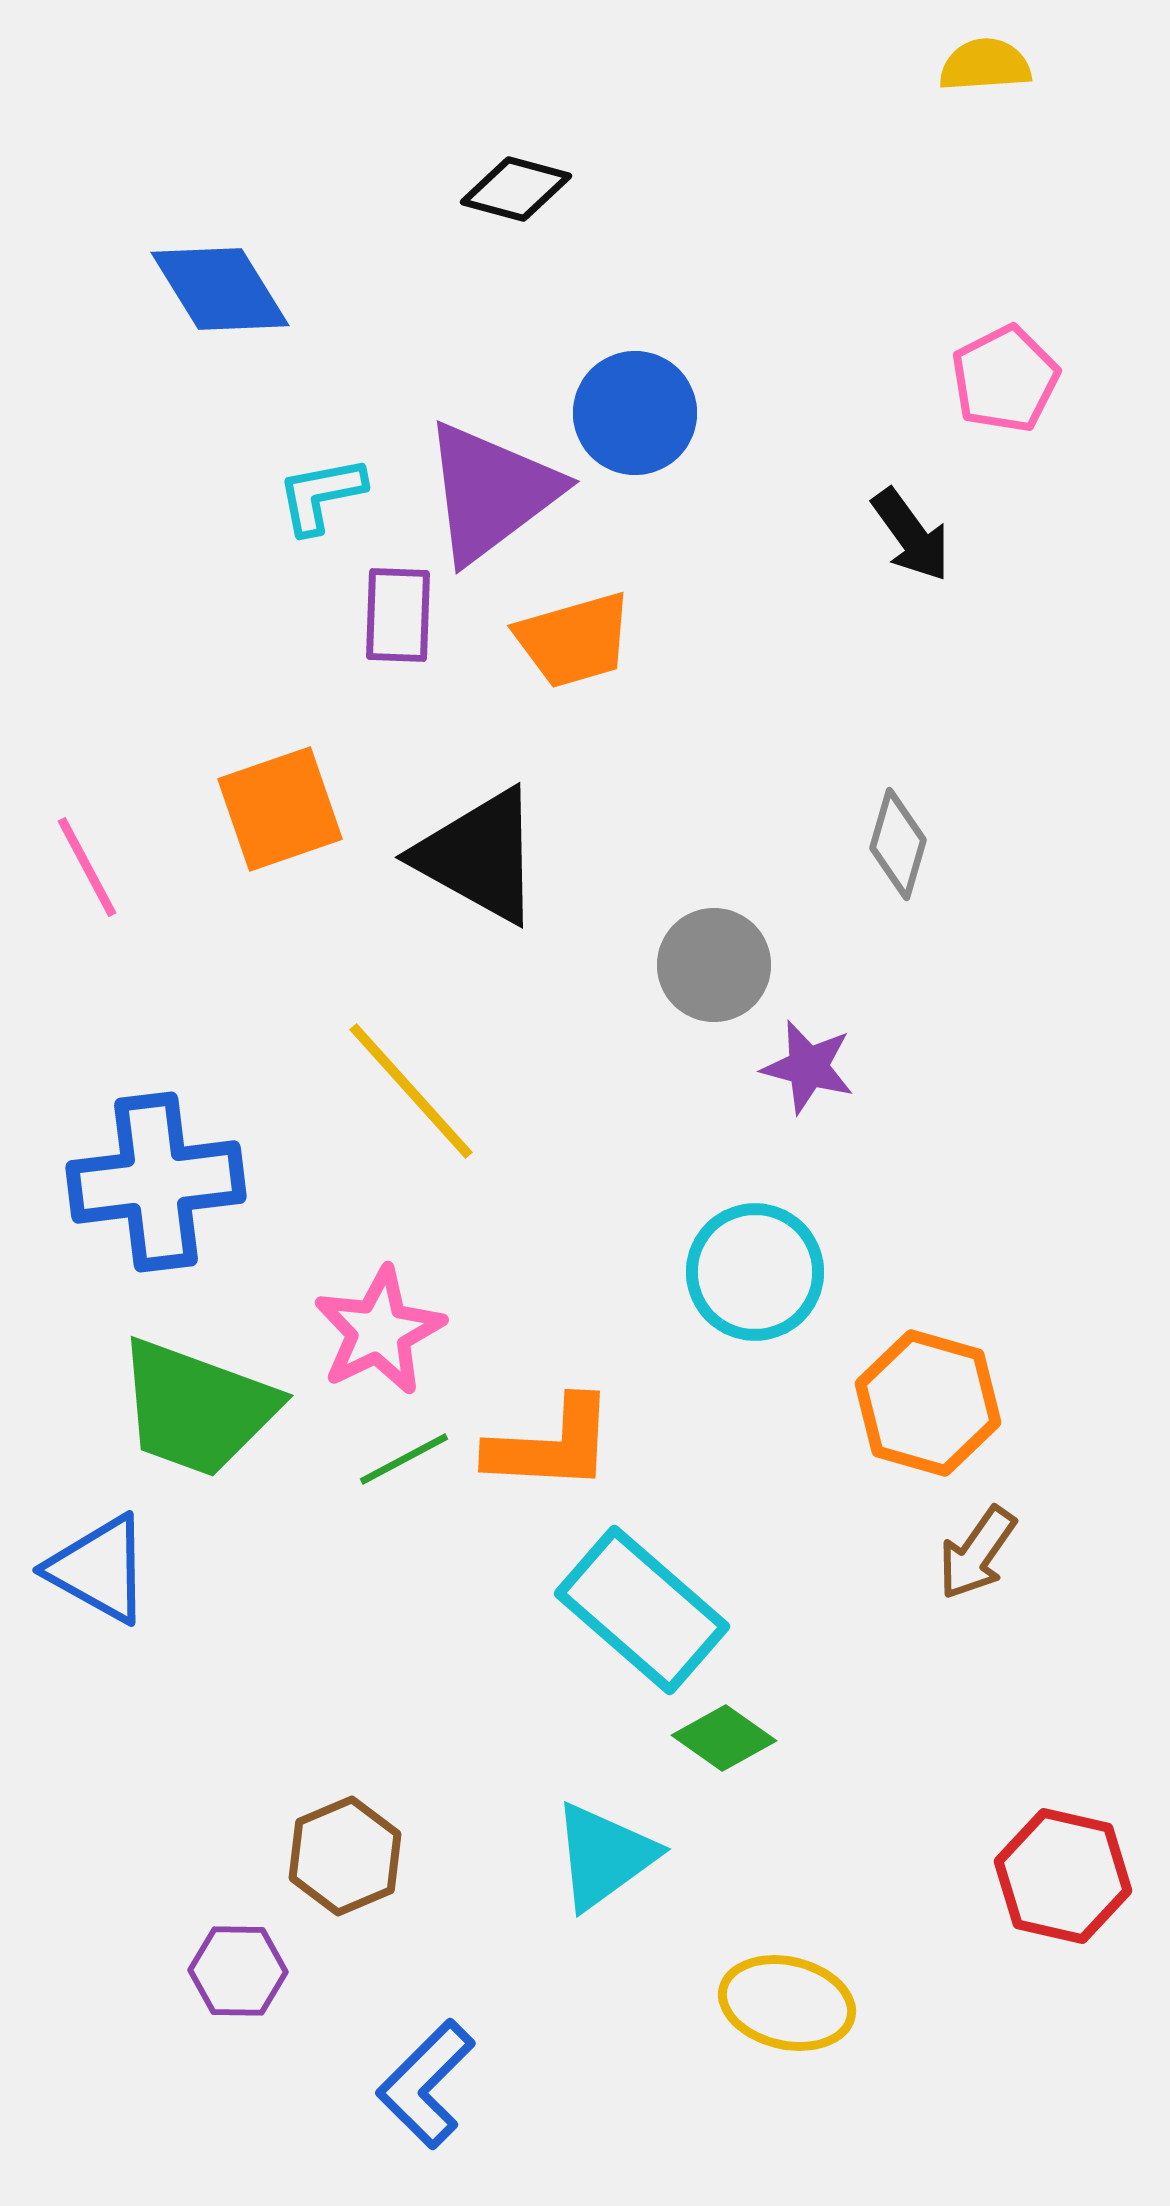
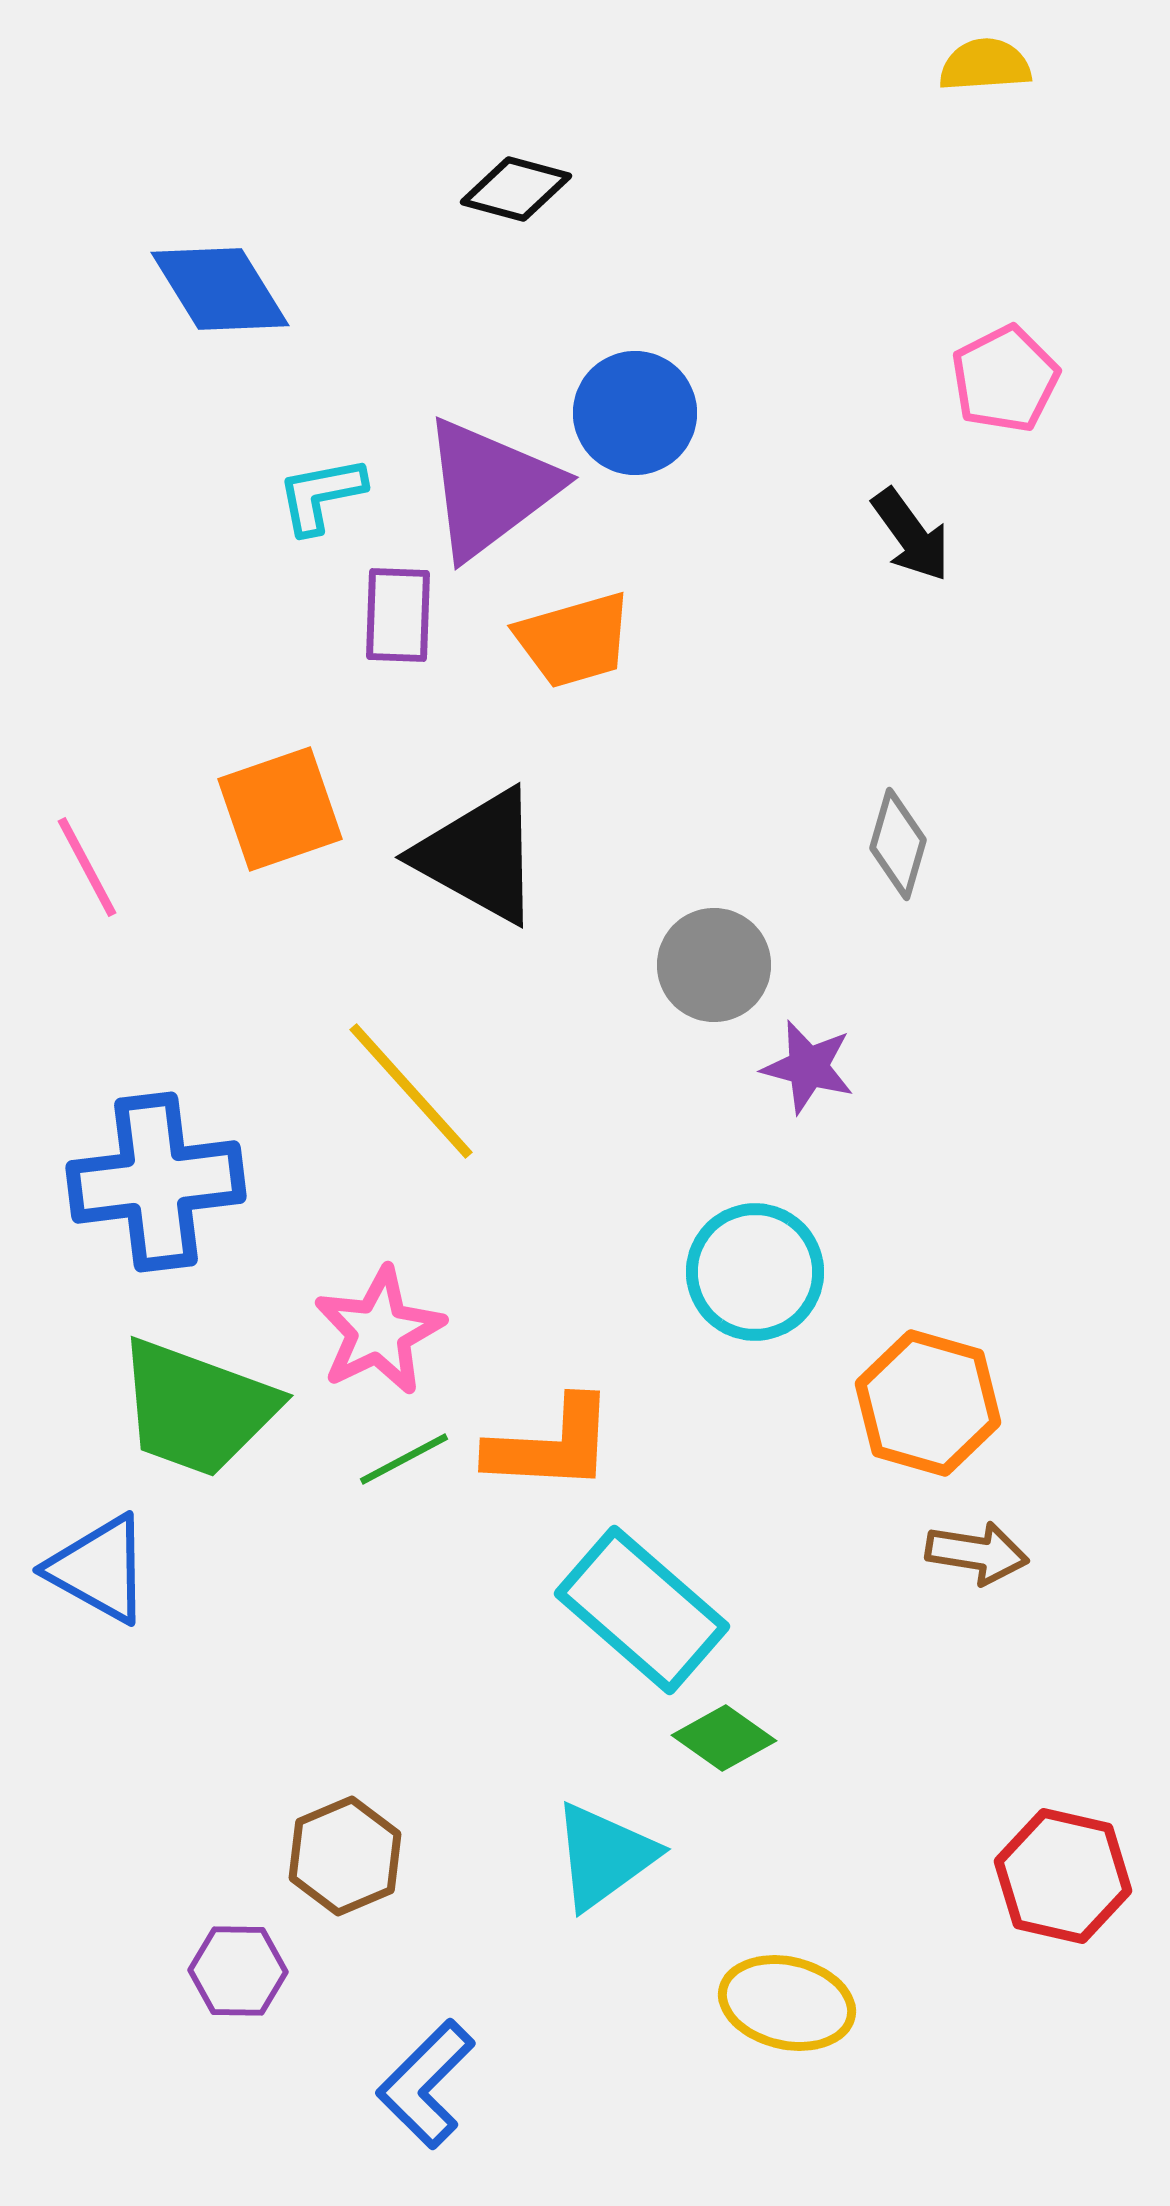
purple triangle: moved 1 px left, 4 px up
brown arrow: rotated 116 degrees counterclockwise
